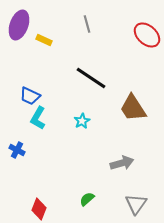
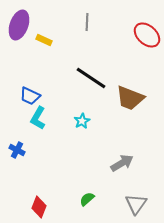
gray line: moved 2 px up; rotated 18 degrees clockwise
brown trapezoid: moved 3 px left, 10 px up; rotated 36 degrees counterclockwise
gray arrow: rotated 15 degrees counterclockwise
red diamond: moved 2 px up
